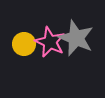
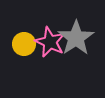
gray star: rotated 15 degrees clockwise
